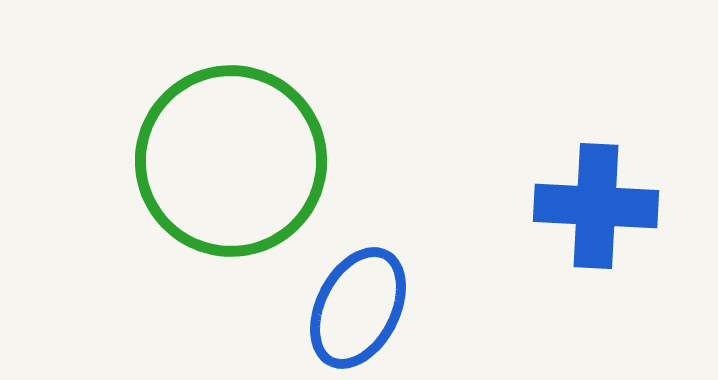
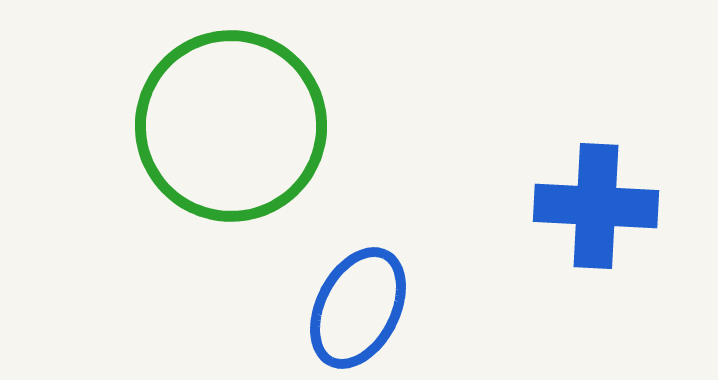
green circle: moved 35 px up
